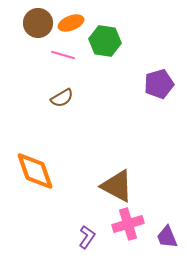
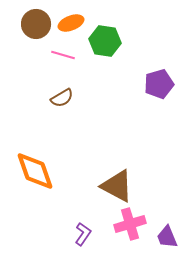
brown circle: moved 2 px left, 1 px down
pink cross: moved 2 px right
purple L-shape: moved 4 px left, 3 px up
